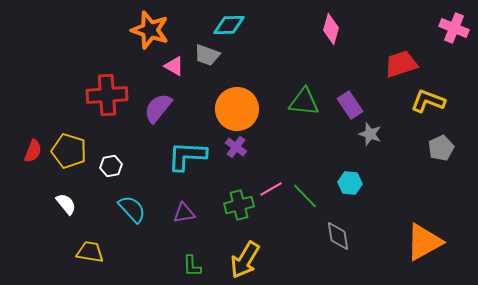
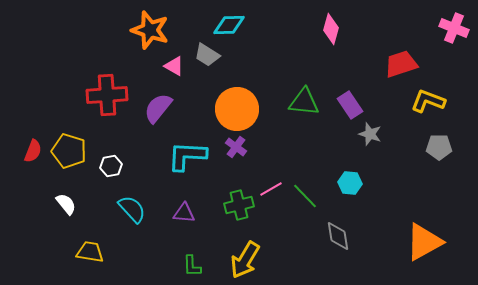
gray trapezoid: rotated 12 degrees clockwise
gray pentagon: moved 2 px left, 1 px up; rotated 25 degrees clockwise
purple triangle: rotated 15 degrees clockwise
